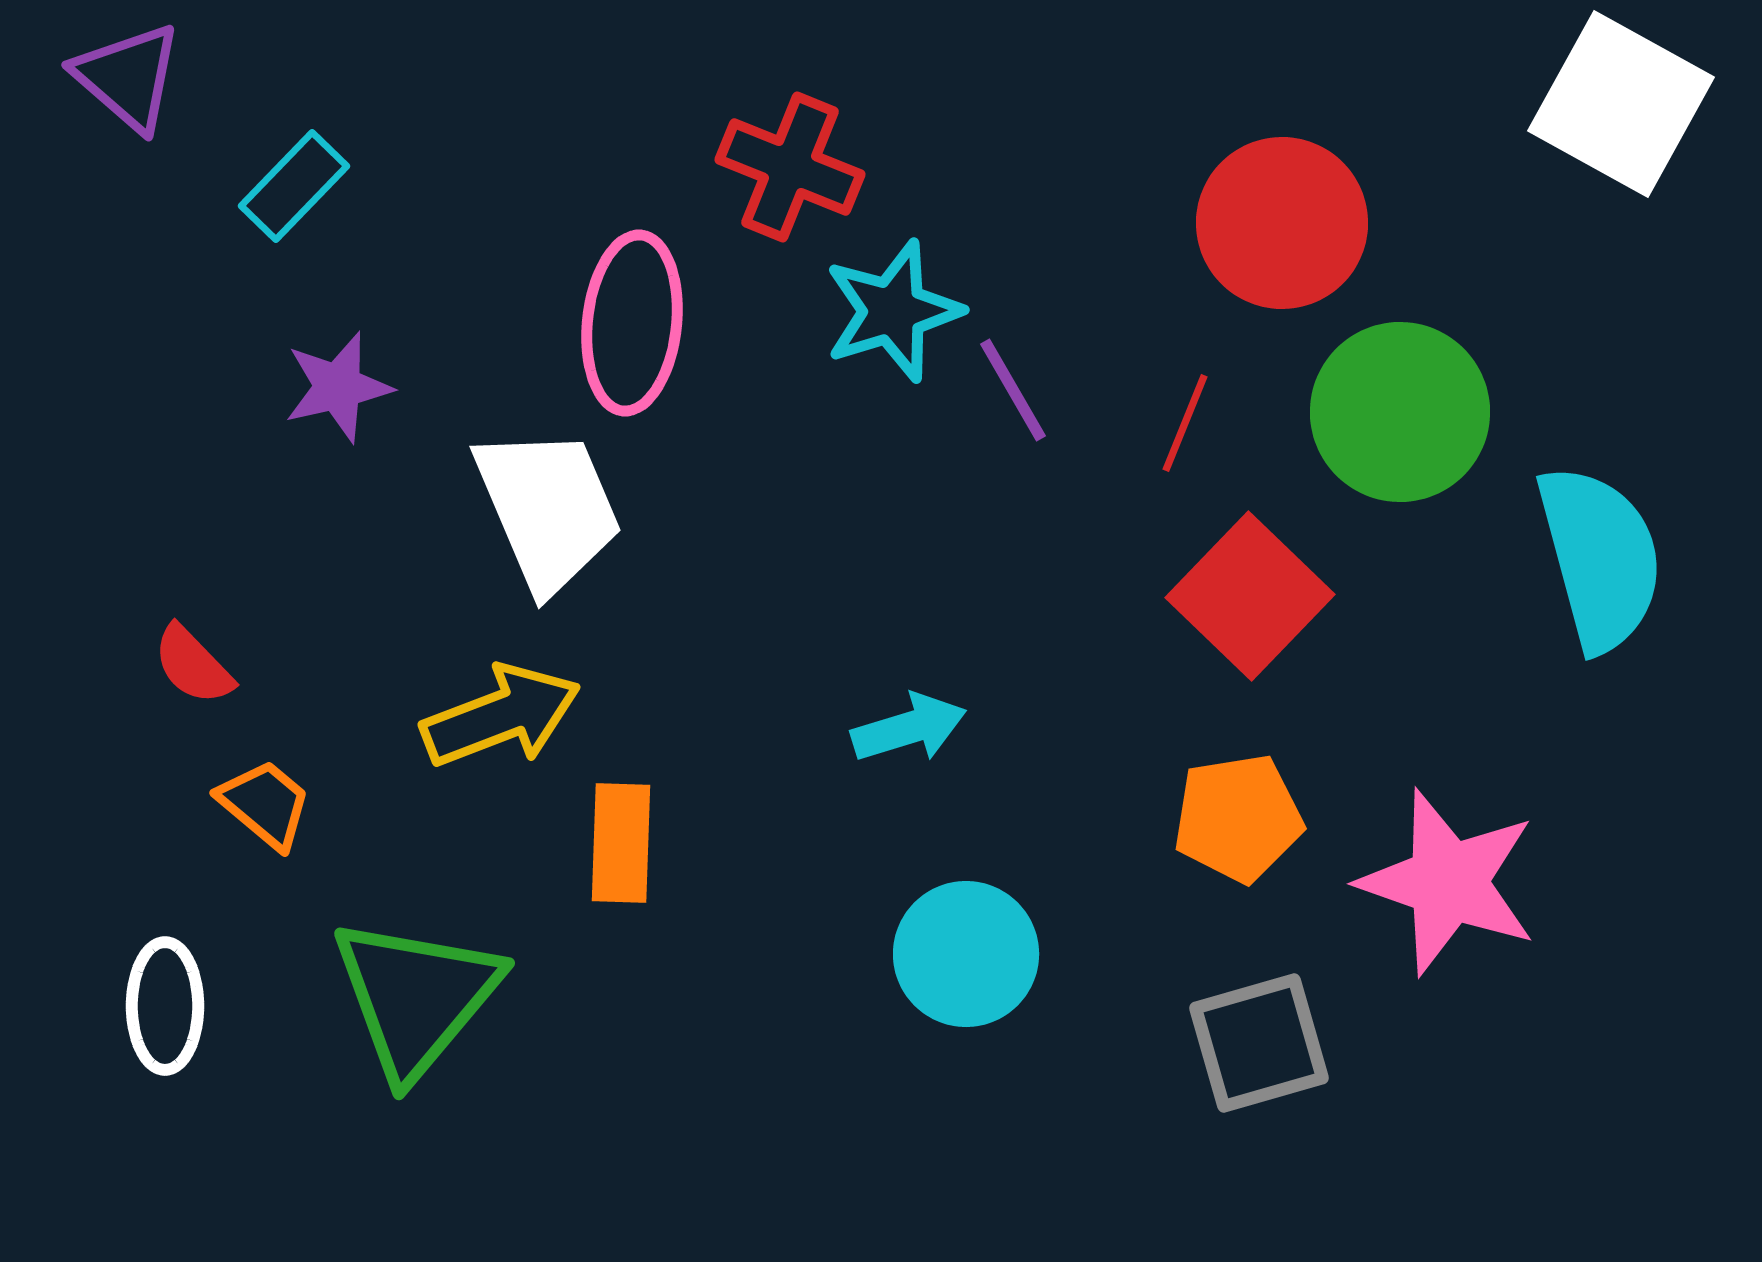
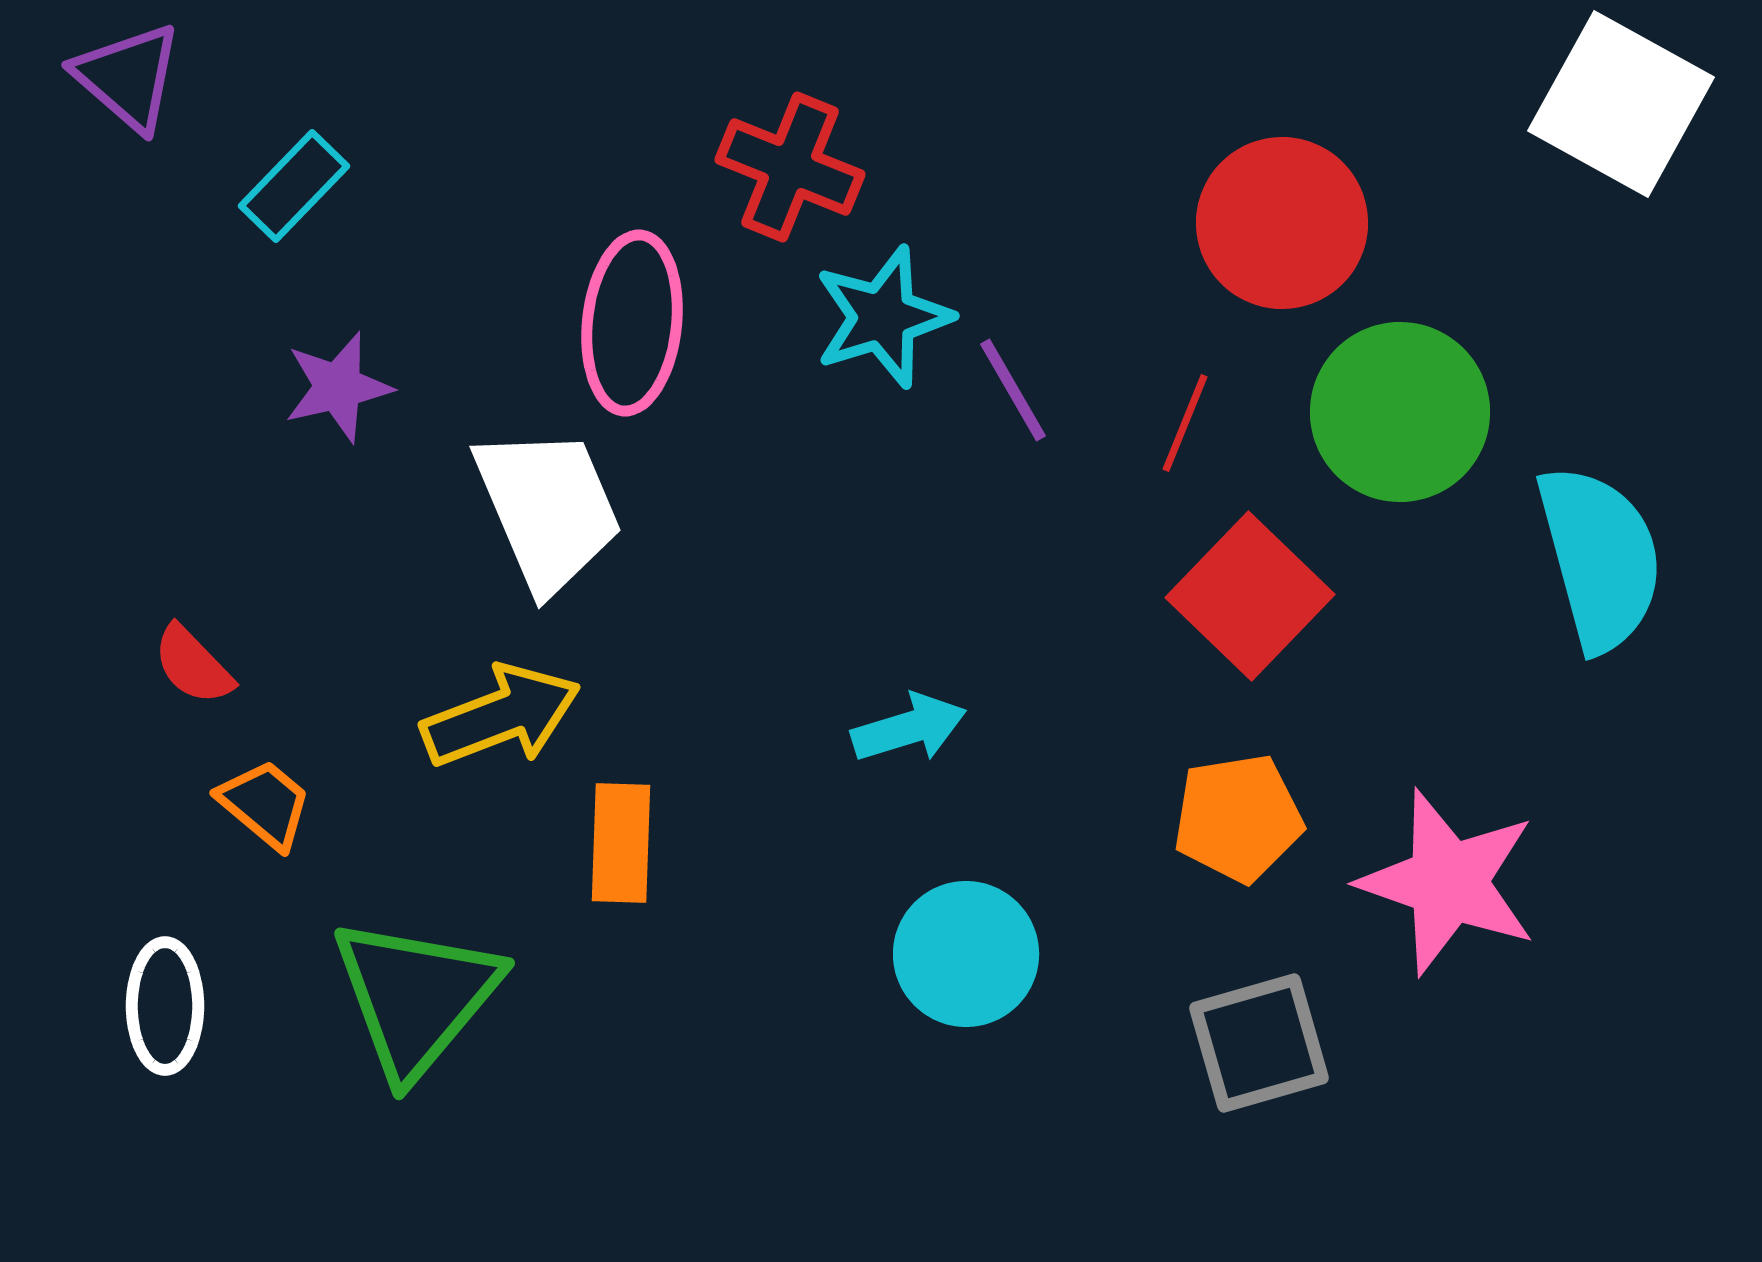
cyan star: moved 10 px left, 6 px down
